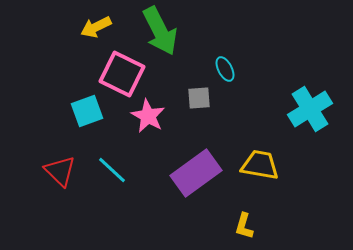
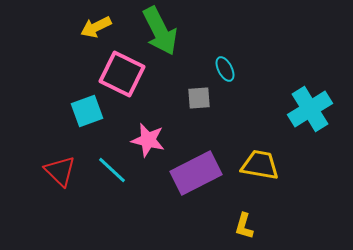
pink star: moved 24 px down; rotated 16 degrees counterclockwise
purple rectangle: rotated 9 degrees clockwise
